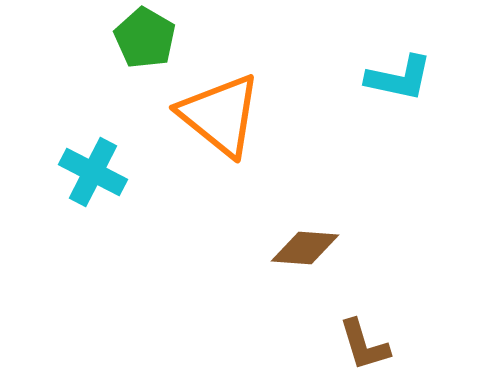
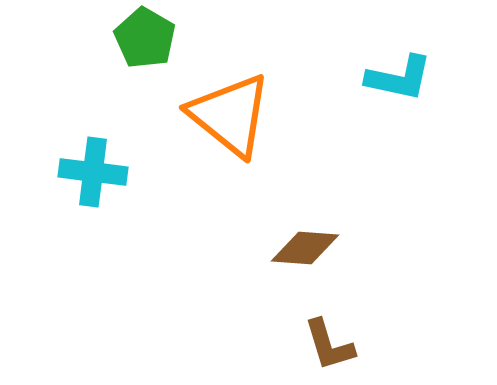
orange triangle: moved 10 px right
cyan cross: rotated 20 degrees counterclockwise
brown L-shape: moved 35 px left
